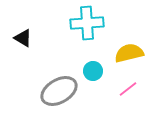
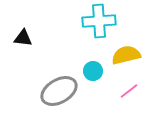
cyan cross: moved 12 px right, 2 px up
black triangle: rotated 24 degrees counterclockwise
yellow semicircle: moved 3 px left, 2 px down
pink line: moved 1 px right, 2 px down
